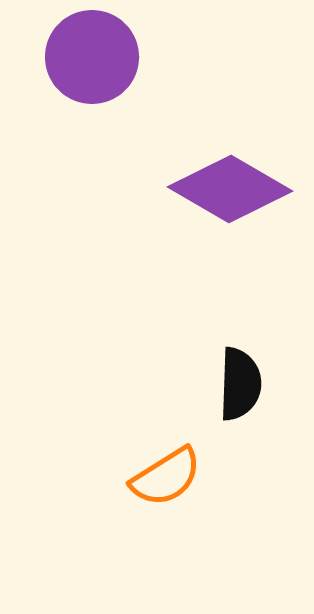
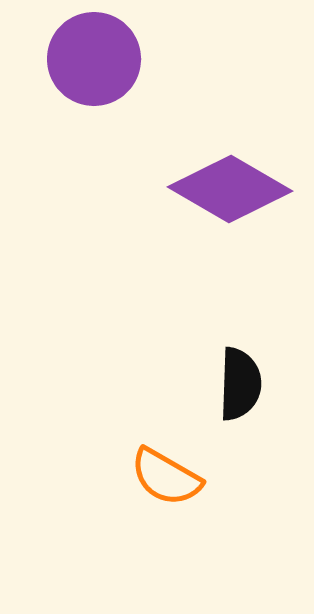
purple circle: moved 2 px right, 2 px down
orange semicircle: rotated 62 degrees clockwise
